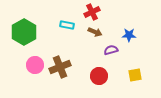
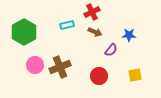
cyan rectangle: rotated 24 degrees counterclockwise
purple semicircle: rotated 144 degrees clockwise
